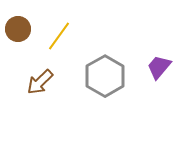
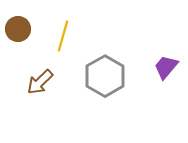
yellow line: moved 4 px right; rotated 20 degrees counterclockwise
purple trapezoid: moved 7 px right
